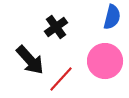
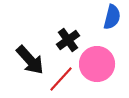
black cross: moved 12 px right, 13 px down
pink circle: moved 8 px left, 3 px down
